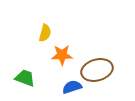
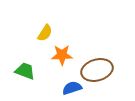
yellow semicircle: rotated 18 degrees clockwise
green trapezoid: moved 7 px up
blue semicircle: moved 1 px down
